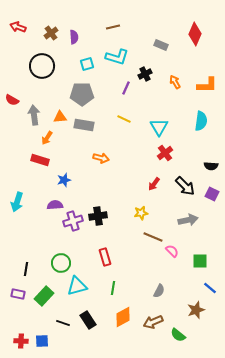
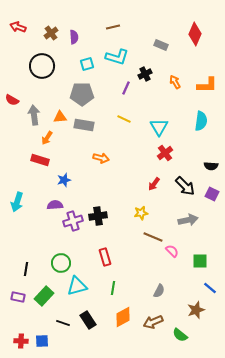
purple rectangle at (18, 294): moved 3 px down
green semicircle at (178, 335): moved 2 px right
